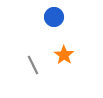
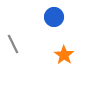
gray line: moved 20 px left, 21 px up
